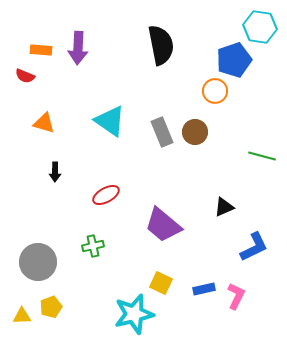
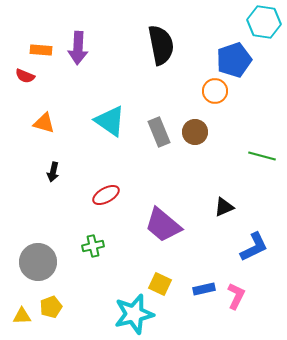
cyan hexagon: moved 4 px right, 5 px up
gray rectangle: moved 3 px left
black arrow: moved 2 px left; rotated 12 degrees clockwise
yellow square: moved 1 px left, 1 px down
